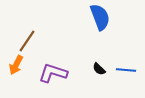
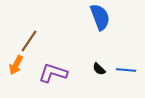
brown line: moved 2 px right
